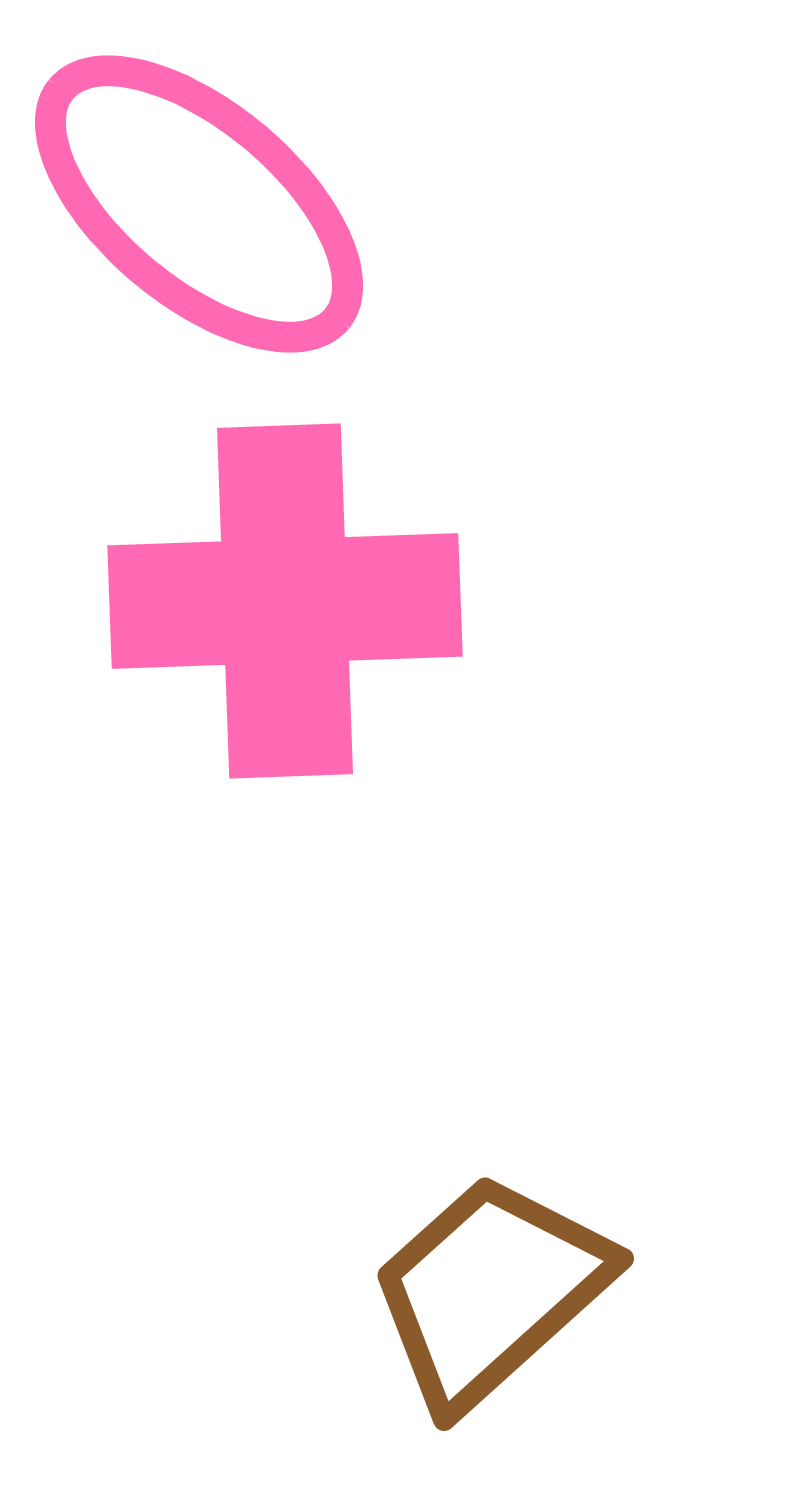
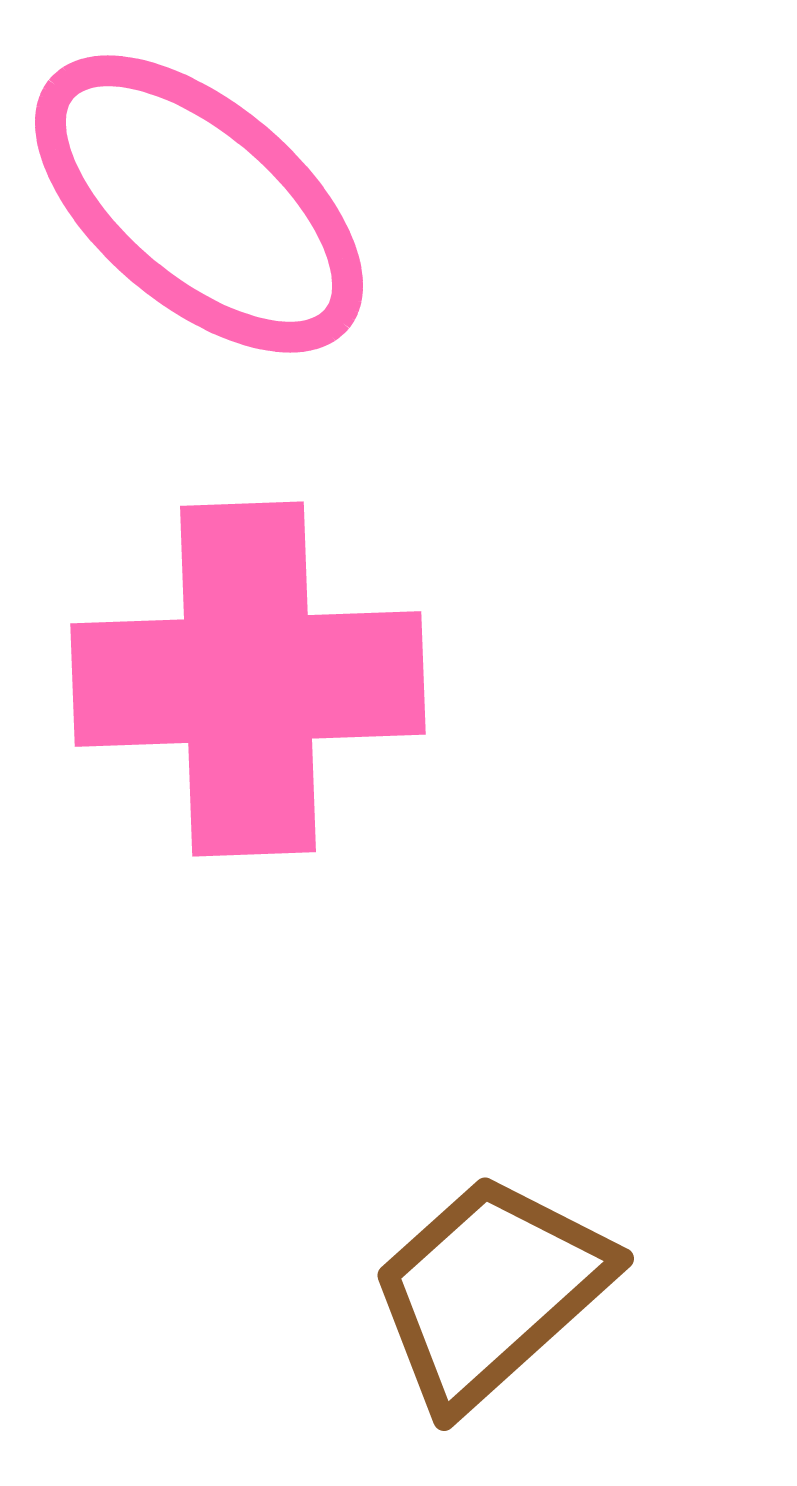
pink cross: moved 37 px left, 78 px down
